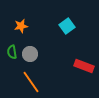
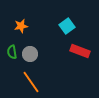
red rectangle: moved 4 px left, 15 px up
